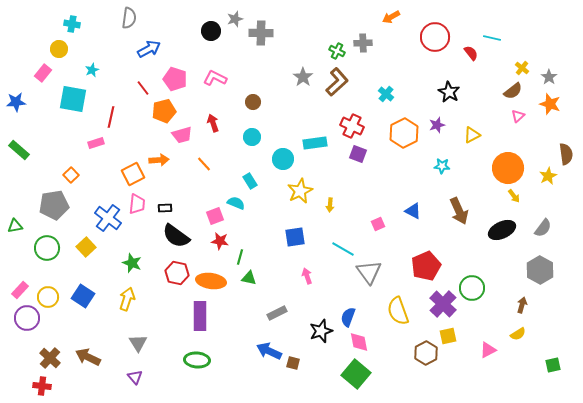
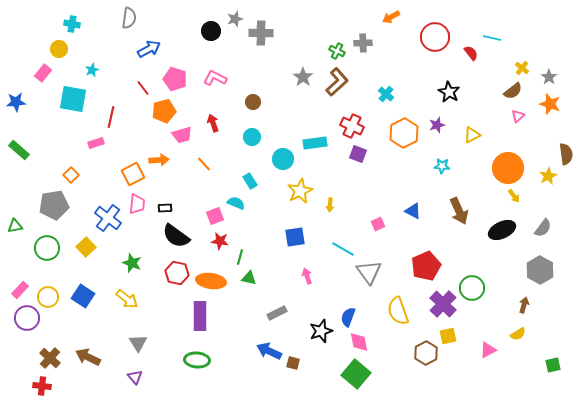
yellow arrow at (127, 299): rotated 110 degrees clockwise
brown arrow at (522, 305): moved 2 px right
